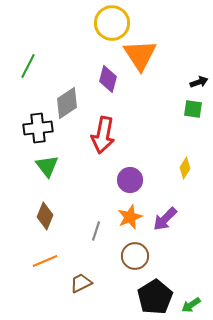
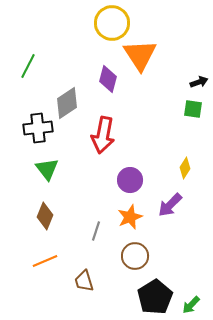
green triangle: moved 3 px down
purple arrow: moved 5 px right, 14 px up
brown trapezoid: moved 3 px right, 2 px up; rotated 80 degrees counterclockwise
green arrow: rotated 12 degrees counterclockwise
